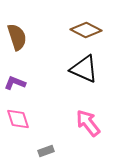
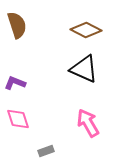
brown semicircle: moved 12 px up
pink arrow: rotated 8 degrees clockwise
